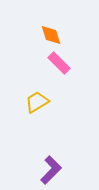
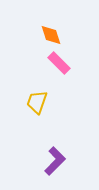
yellow trapezoid: rotated 40 degrees counterclockwise
purple L-shape: moved 4 px right, 9 px up
